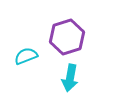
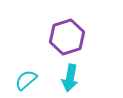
cyan semicircle: moved 24 px down; rotated 20 degrees counterclockwise
